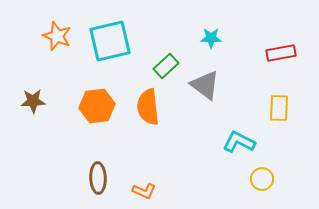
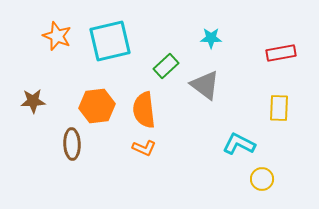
orange semicircle: moved 4 px left, 3 px down
cyan L-shape: moved 2 px down
brown ellipse: moved 26 px left, 34 px up
orange L-shape: moved 43 px up
